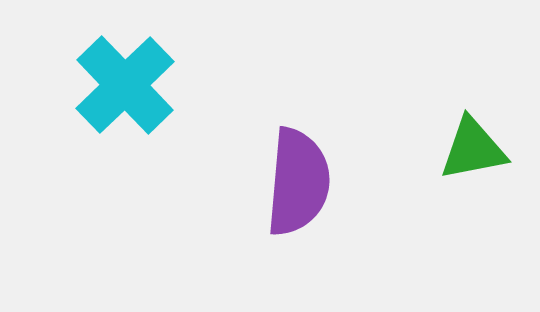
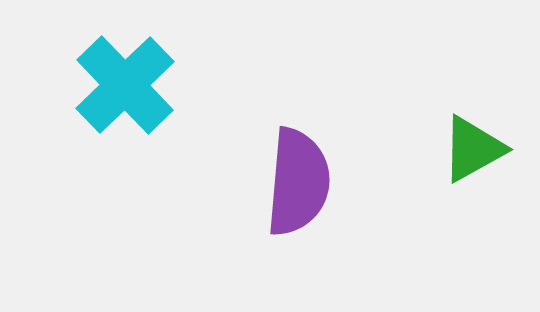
green triangle: rotated 18 degrees counterclockwise
